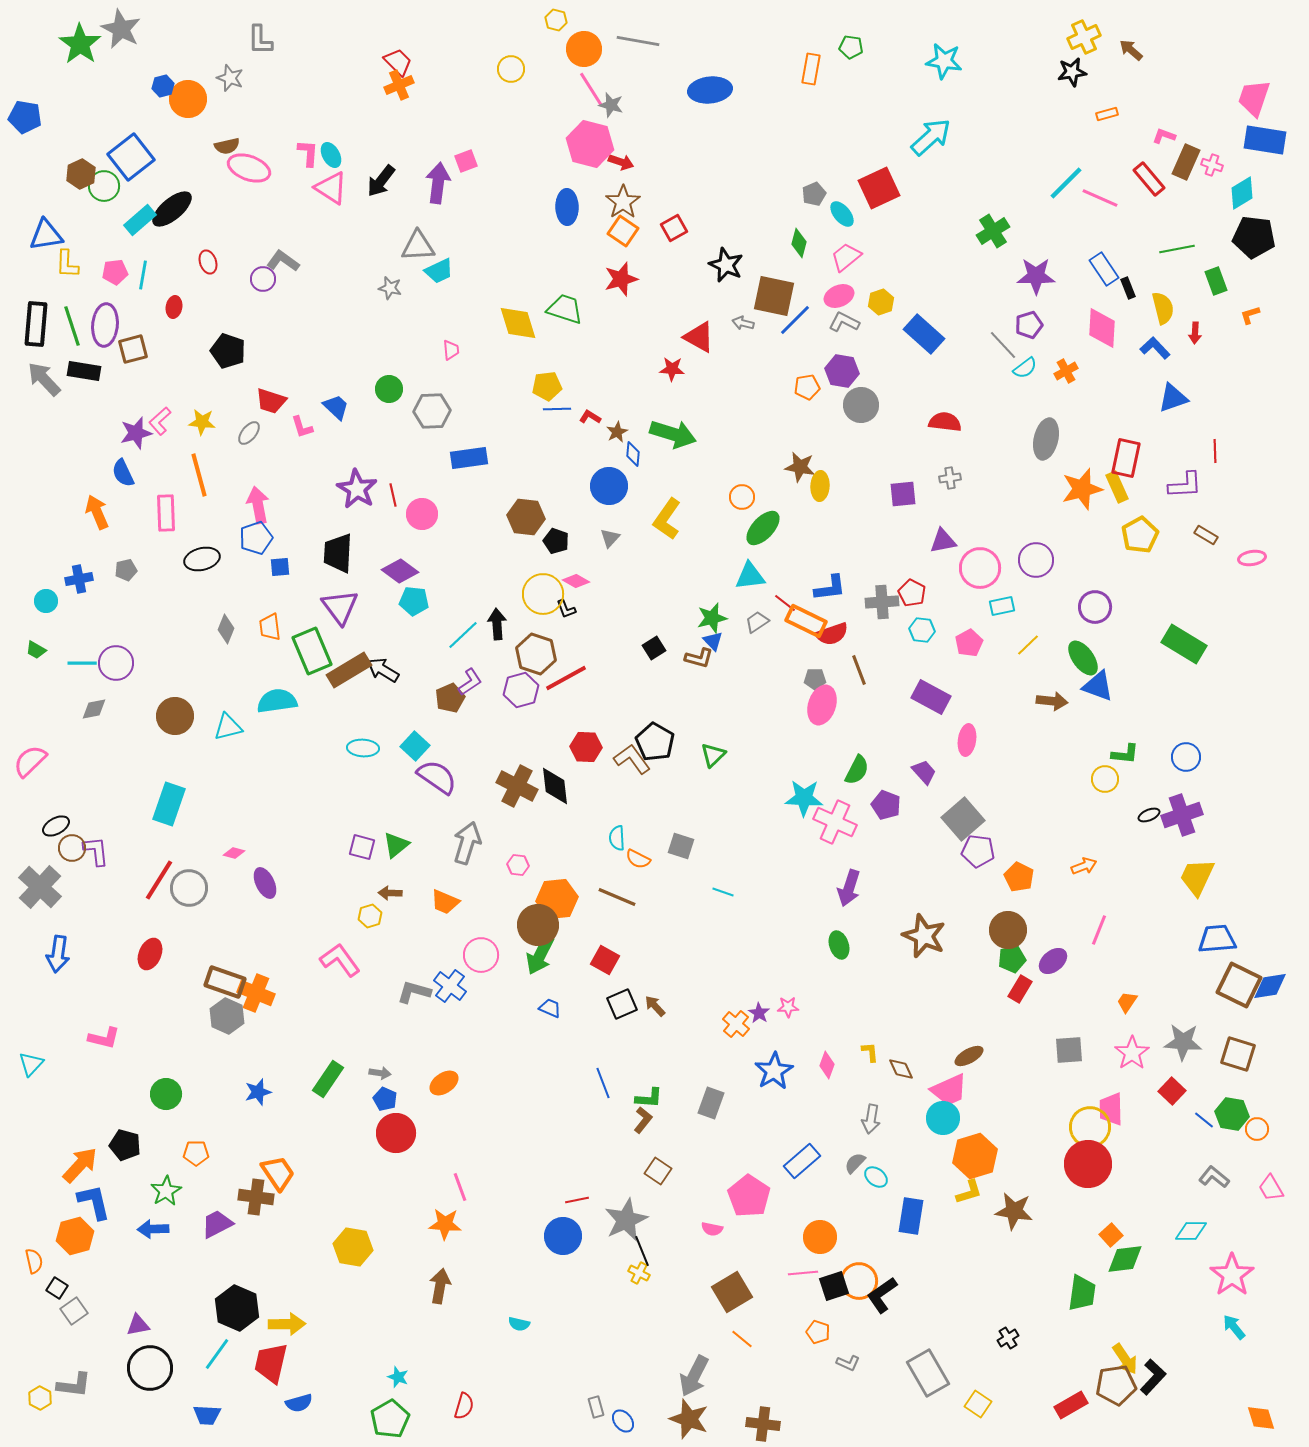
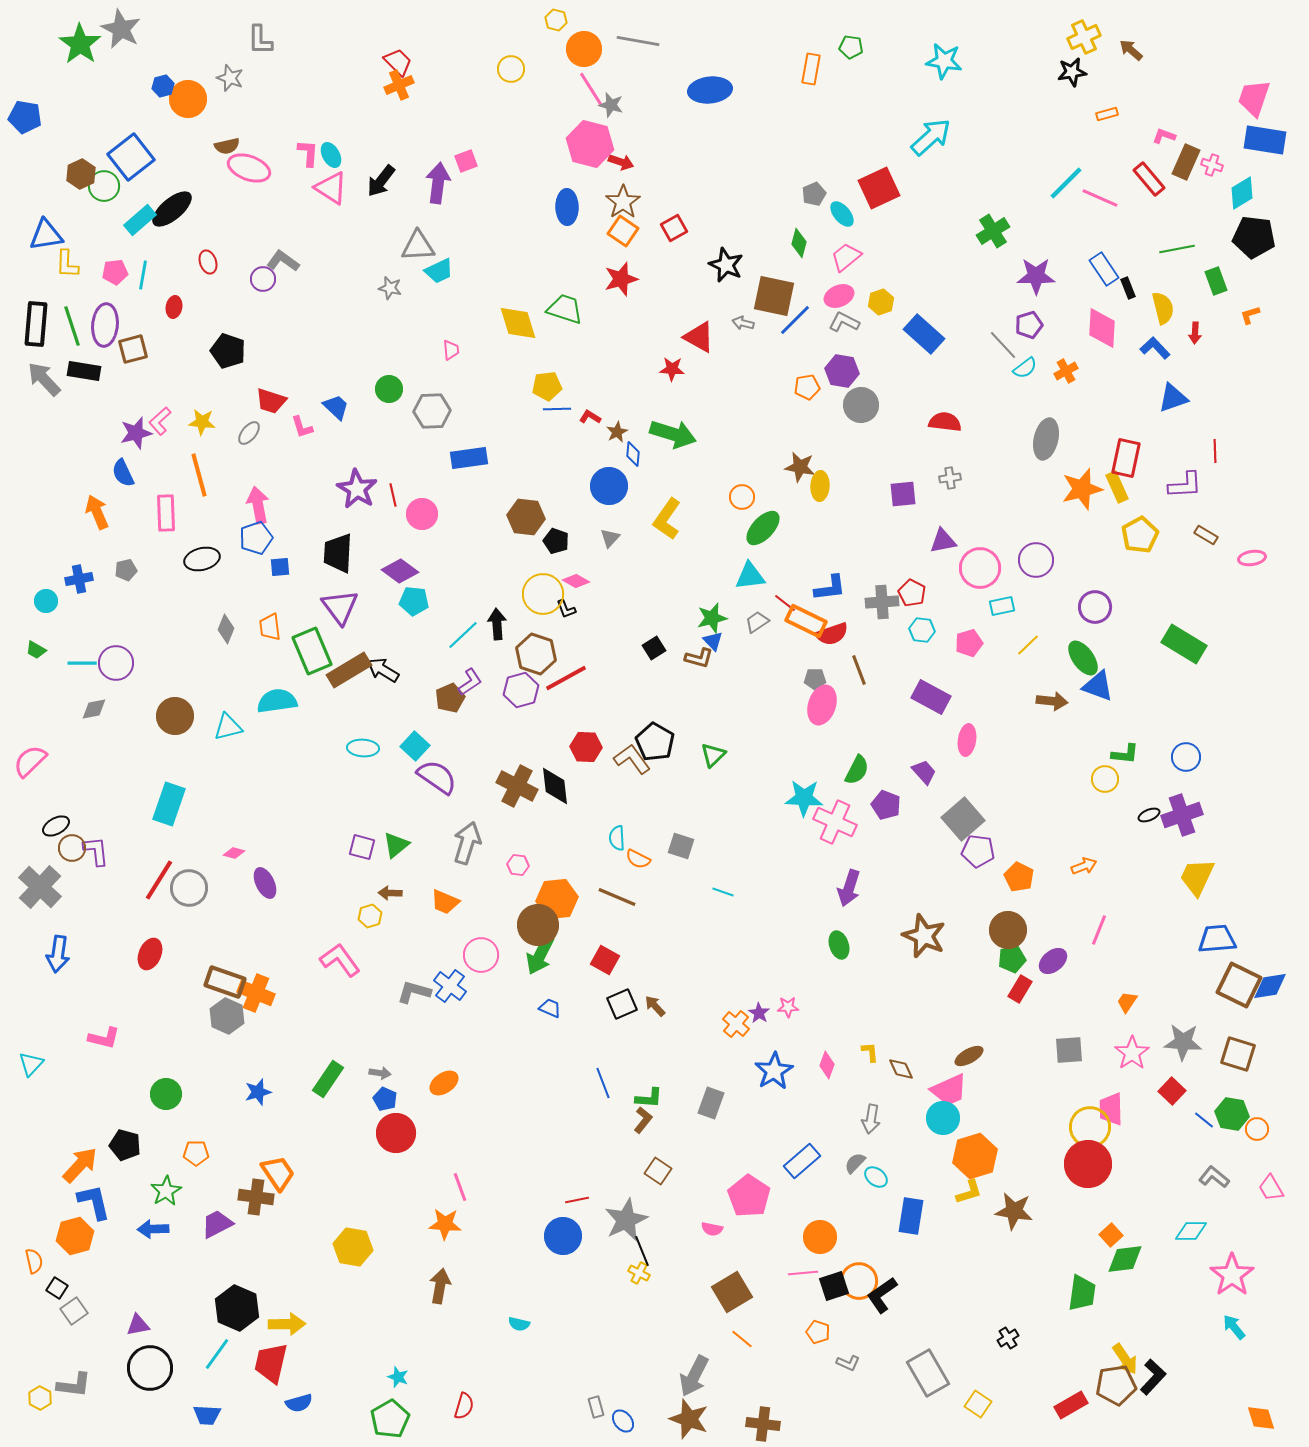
pink pentagon at (969, 643): rotated 12 degrees clockwise
